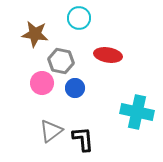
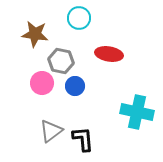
red ellipse: moved 1 px right, 1 px up
blue circle: moved 2 px up
